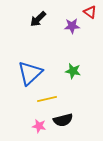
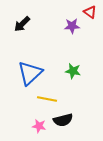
black arrow: moved 16 px left, 5 px down
yellow line: rotated 24 degrees clockwise
